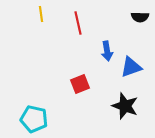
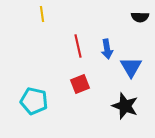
yellow line: moved 1 px right
red line: moved 23 px down
blue arrow: moved 2 px up
blue triangle: rotated 40 degrees counterclockwise
cyan pentagon: moved 18 px up
